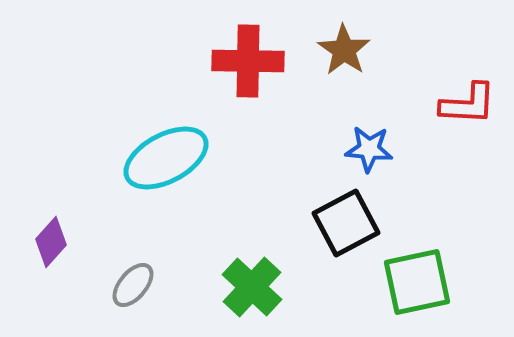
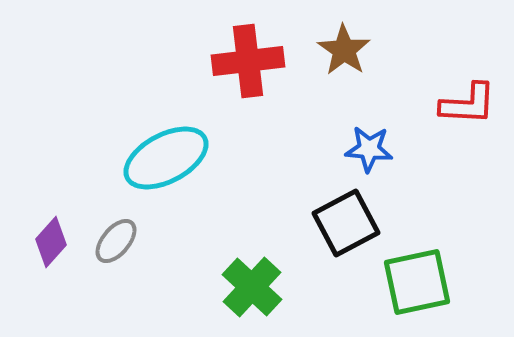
red cross: rotated 8 degrees counterclockwise
gray ellipse: moved 17 px left, 44 px up
